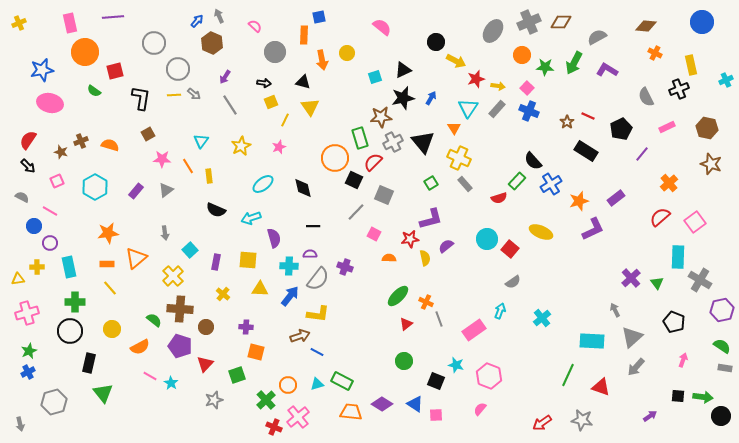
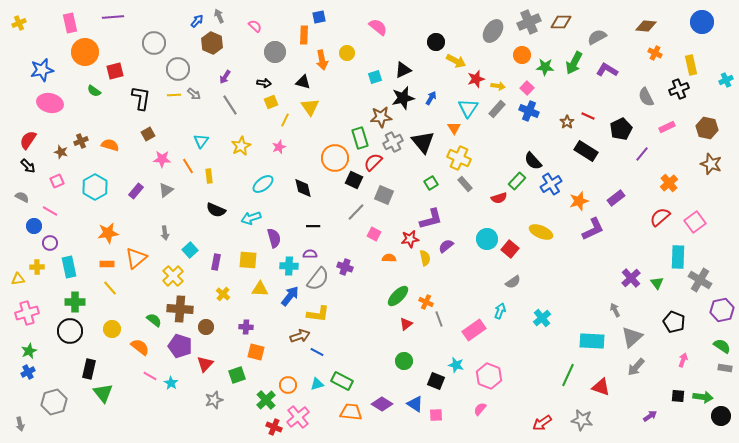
pink semicircle at (382, 27): moved 4 px left
orange semicircle at (140, 347): rotated 114 degrees counterclockwise
black rectangle at (89, 363): moved 6 px down
